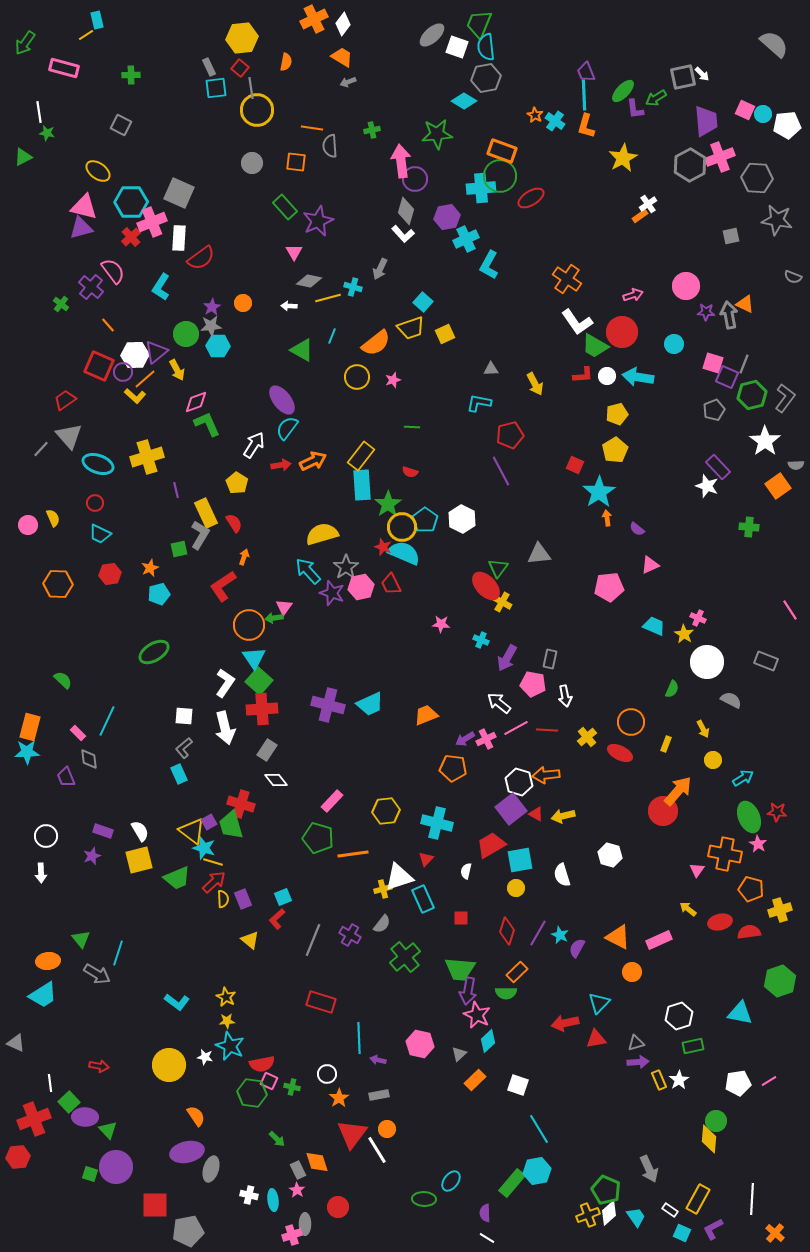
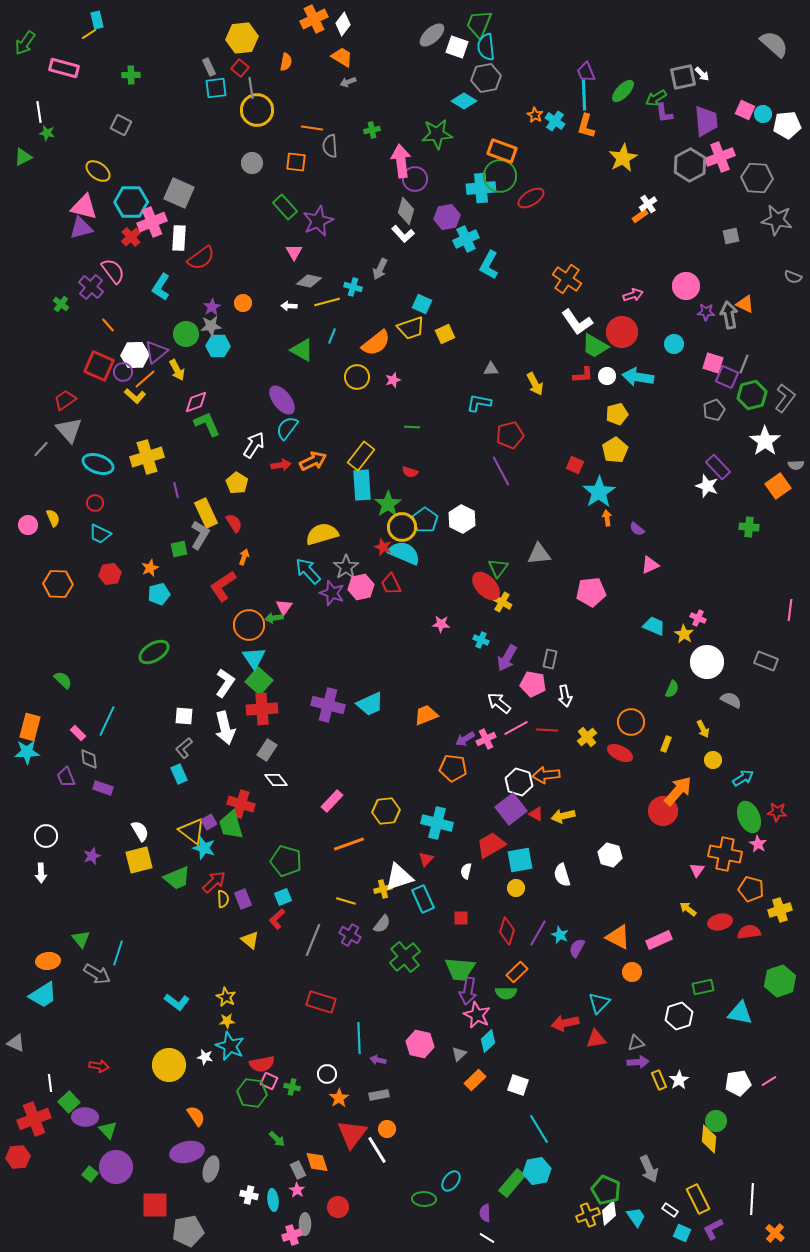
yellow line at (86, 35): moved 3 px right, 1 px up
purple L-shape at (635, 109): moved 29 px right, 4 px down
yellow line at (328, 298): moved 1 px left, 4 px down
cyan square at (423, 302): moved 1 px left, 2 px down; rotated 18 degrees counterclockwise
gray triangle at (69, 436): moved 6 px up
pink pentagon at (609, 587): moved 18 px left, 5 px down
pink line at (790, 610): rotated 40 degrees clockwise
purple rectangle at (103, 831): moved 43 px up
green pentagon at (318, 838): moved 32 px left, 23 px down
orange line at (353, 854): moved 4 px left, 10 px up; rotated 12 degrees counterclockwise
yellow line at (213, 862): moved 133 px right, 39 px down
green rectangle at (693, 1046): moved 10 px right, 59 px up
green square at (90, 1174): rotated 21 degrees clockwise
yellow rectangle at (698, 1199): rotated 56 degrees counterclockwise
